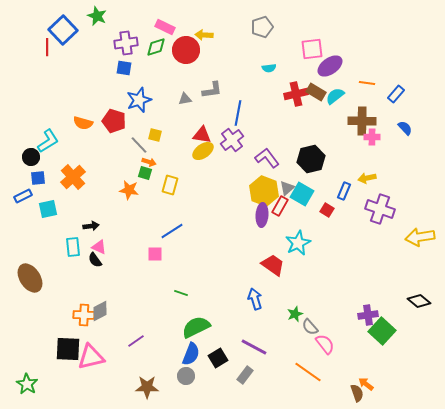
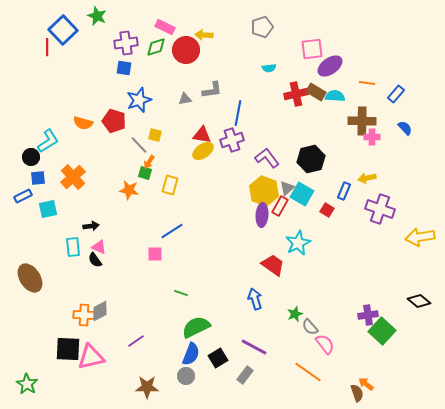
cyan semicircle at (335, 96): rotated 42 degrees clockwise
purple cross at (232, 140): rotated 20 degrees clockwise
orange arrow at (149, 162): rotated 104 degrees clockwise
